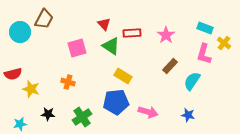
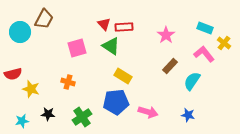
red rectangle: moved 8 px left, 6 px up
pink L-shape: rotated 125 degrees clockwise
cyan star: moved 2 px right, 3 px up
